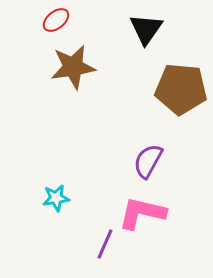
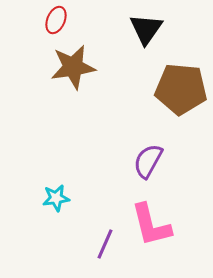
red ellipse: rotated 28 degrees counterclockwise
pink L-shape: moved 9 px right, 12 px down; rotated 117 degrees counterclockwise
